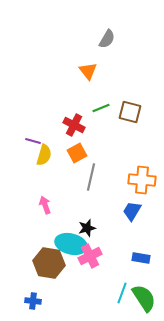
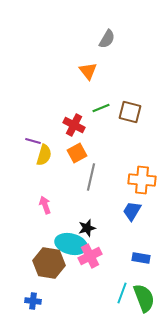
green semicircle: rotated 12 degrees clockwise
